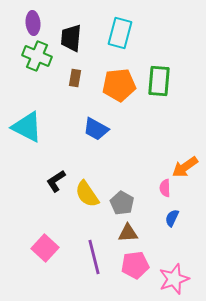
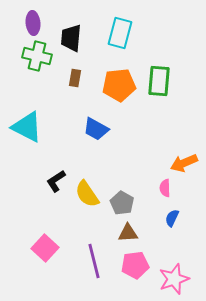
green cross: rotated 8 degrees counterclockwise
orange arrow: moved 1 px left, 4 px up; rotated 12 degrees clockwise
purple line: moved 4 px down
